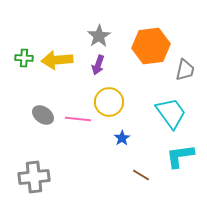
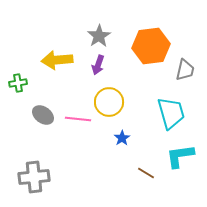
green cross: moved 6 px left, 25 px down; rotated 12 degrees counterclockwise
cyan trapezoid: rotated 20 degrees clockwise
brown line: moved 5 px right, 2 px up
